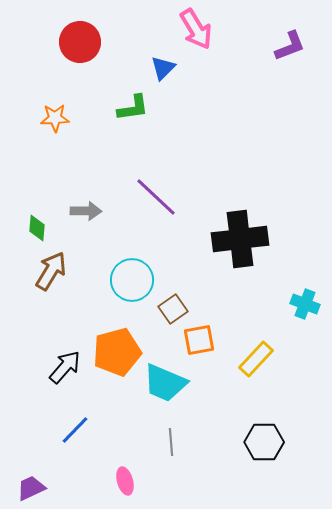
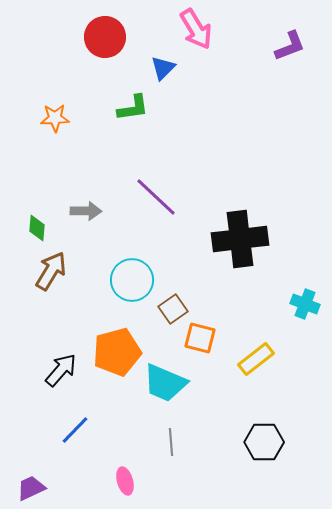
red circle: moved 25 px right, 5 px up
orange square: moved 1 px right, 2 px up; rotated 24 degrees clockwise
yellow rectangle: rotated 9 degrees clockwise
black arrow: moved 4 px left, 3 px down
